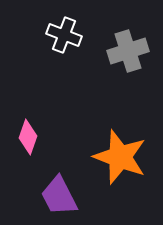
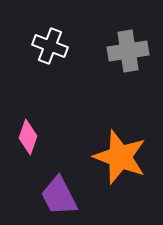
white cross: moved 14 px left, 11 px down
gray cross: rotated 9 degrees clockwise
